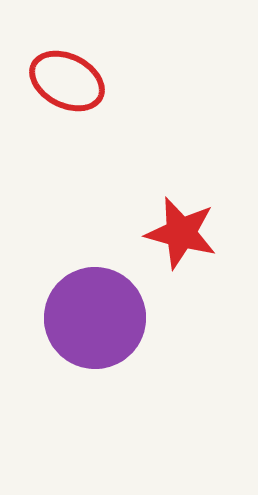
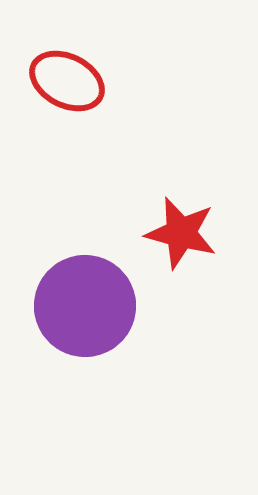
purple circle: moved 10 px left, 12 px up
